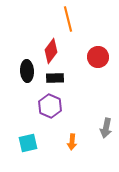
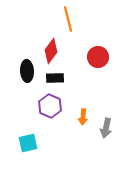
orange arrow: moved 11 px right, 25 px up
